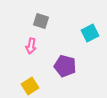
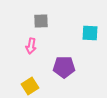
gray square: rotated 21 degrees counterclockwise
cyan square: rotated 30 degrees clockwise
purple pentagon: moved 1 px left, 1 px down; rotated 15 degrees counterclockwise
